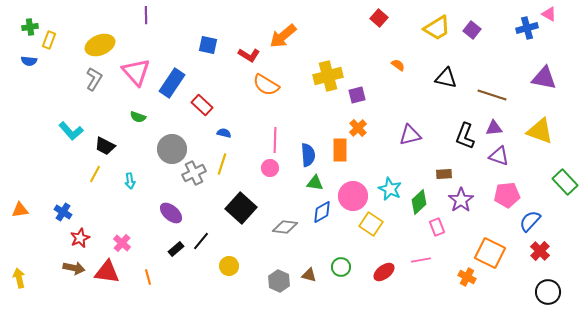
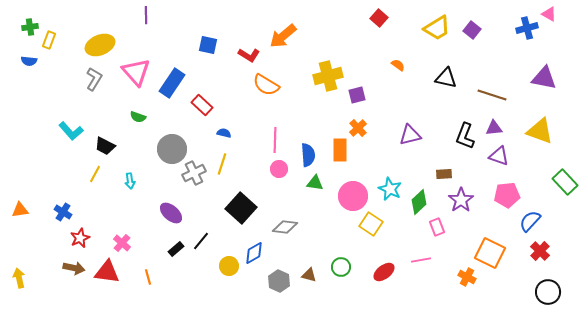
pink circle at (270, 168): moved 9 px right, 1 px down
blue diamond at (322, 212): moved 68 px left, 41 px down
